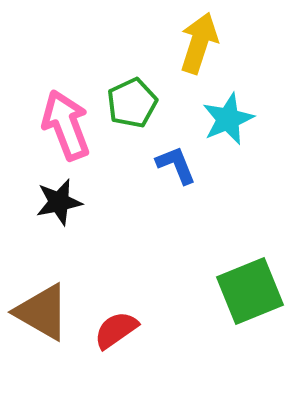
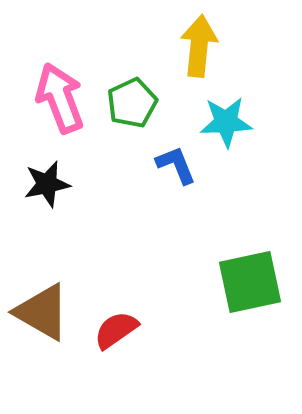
yellow arrow: moved 3 px down; rotated 12 degrees counterclockwise
cyan star: moved 2 px left, 3 px down; rotated 20 degrees clockwise
pink arrow: moved 6 px left, 27 px up
black star: moved 12 px left, 18 px up
green square: moved 9 px up; rotated 10 degrees clockwise
